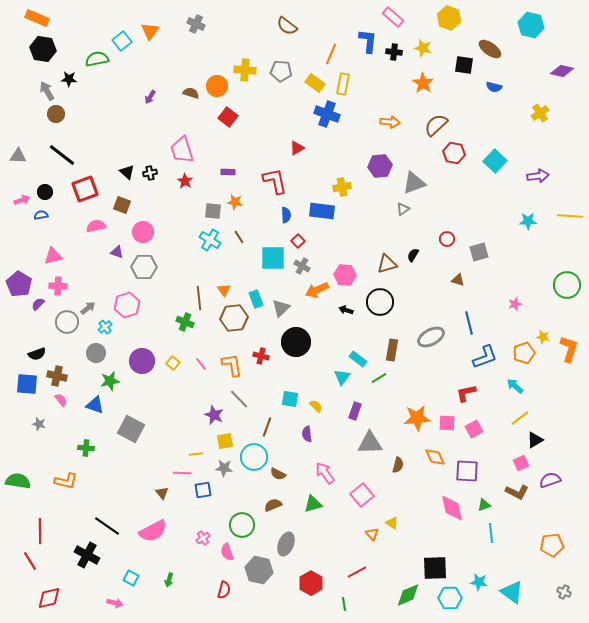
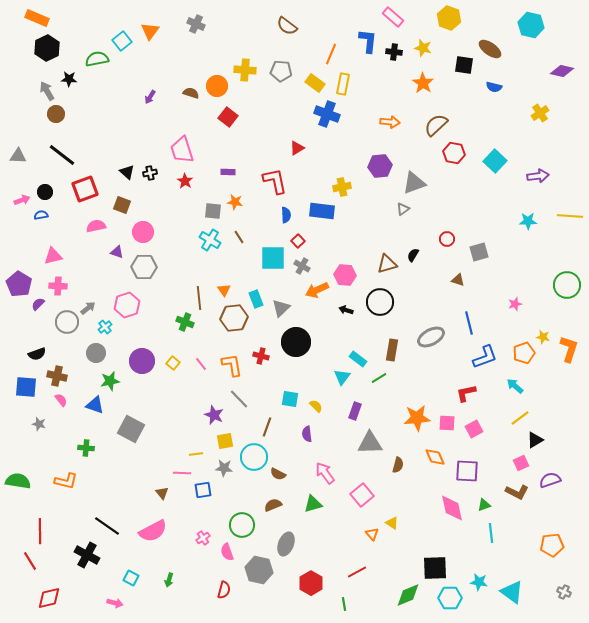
black hexagon at (43, 49): moved 4 px right, 1 px up; rotated 25 degrees clockwise
blue square at (27, 384): moved 1 px left, 3 px down
